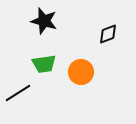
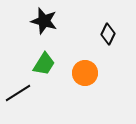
black diamond: rotated 45 degrees counterclockwise
green trapezoid: rotated 50 degrees counterclockwise
orange circle: moved 4 px right, 1 px down
